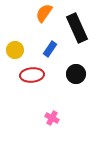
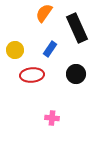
pink cross: rotated 24 degrees counterclockwise
